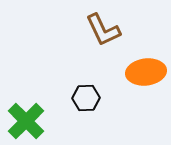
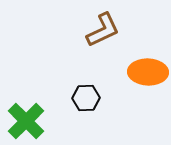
brown L-shape: rotated 90 degrees counterclockwise
orange ellipse: moved 2 px right; rotated 9 degrees clockwise
